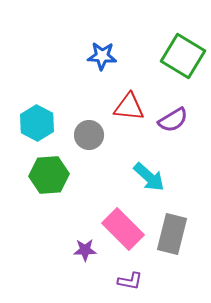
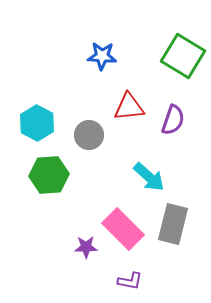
red triangle: rotated 12 degrees counterclockwise
purple semicircle: rotated 40 degrees counterclockwise
gray rectangle: moved 1 px right, 10 px up
purple star: moved 1 px right, 3 px up
